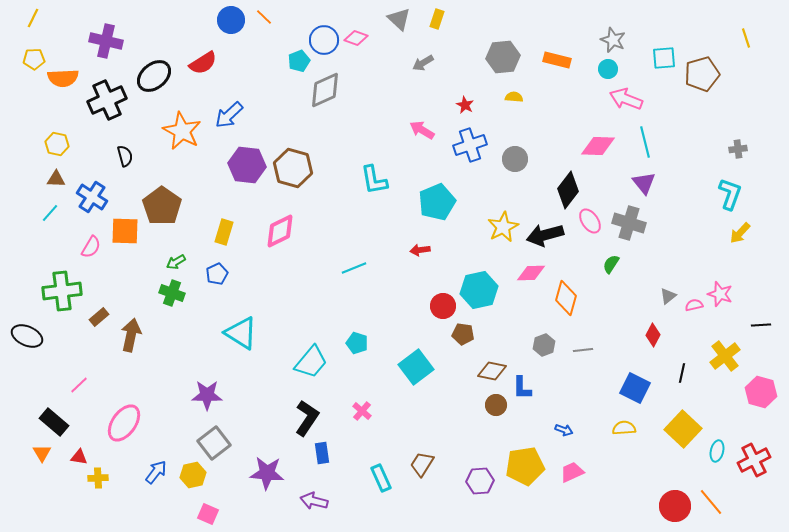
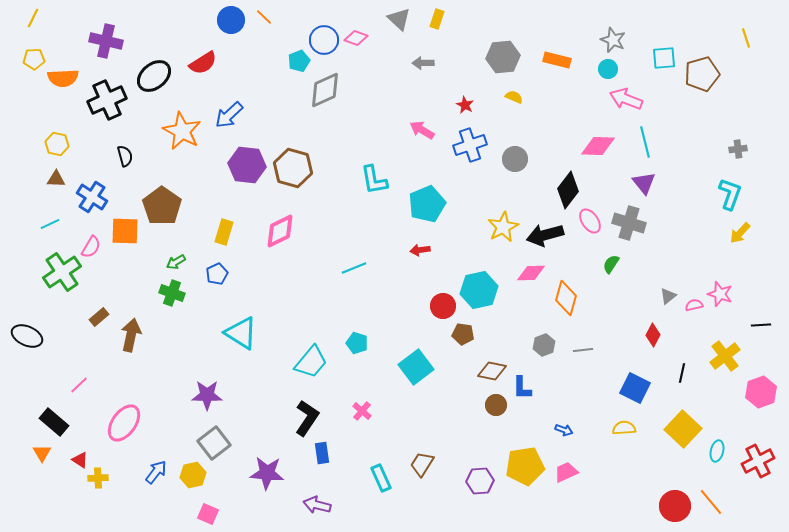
gray arrow at (423, 63): rotated 30 degrees clockwise
yellow semicircle at (514, 97): rotated 18 degrees clockwise
cyan pentagon at (437, 202): moved 10 px left, 2 px down
cyan line at (50, 213): moved 11 px down; rotated 24 degrees clockwise
green cross at (62, 291): moved 19 px up; rotated 27 degrees counterclockwise
pink hexagon at (761, 392): rotated 24 degrees clockwise
red triangle at (79, 457): moved 1 px right, 3 px down; rotated 24 degrees clockwise
red cross at (754, 460): moved 4 px right, 1 px down
pink trapezoid at (572, 472): moved 6 px left
purple arrow at (314, 501): moved 3 px right, 4 px down
